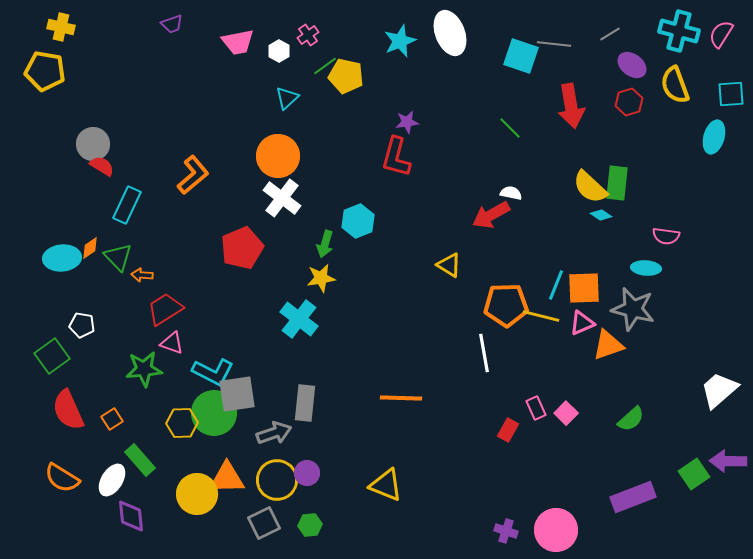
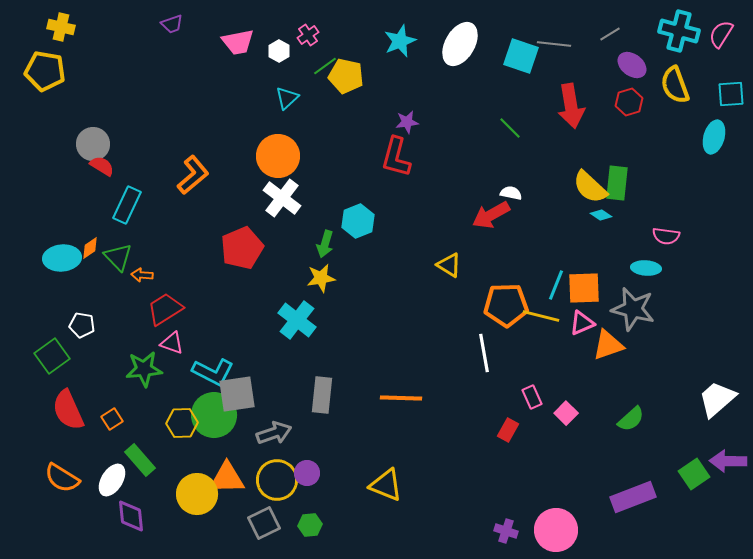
white ellipse at (450, 33): moved 10 px right, 11 px down; rotated 51 degrees clockwise
cyan cross at (299, 319): moved 2 px left, 1 px down
white trapezoid at (719, 390): moved 2 px left, 9 px down
gray rectangle at (305, 403): moved 17 px right, 8 px up
pink rectangle at (536, 408): moved 4 px left, 11 px up
green circle at (214, 413): moved 2 px down
